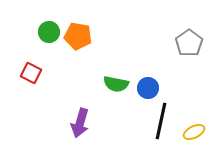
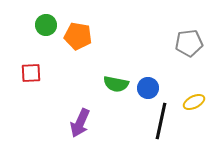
green circle: moved 3 px left, 7 px up
gray pentagon: rotated 28 degrees clockwise
red square: rotated 30 degrees counterclockwise
purple arrow: rotated 8 degrees clockwise
yellow ellipse: moved 30 px up
